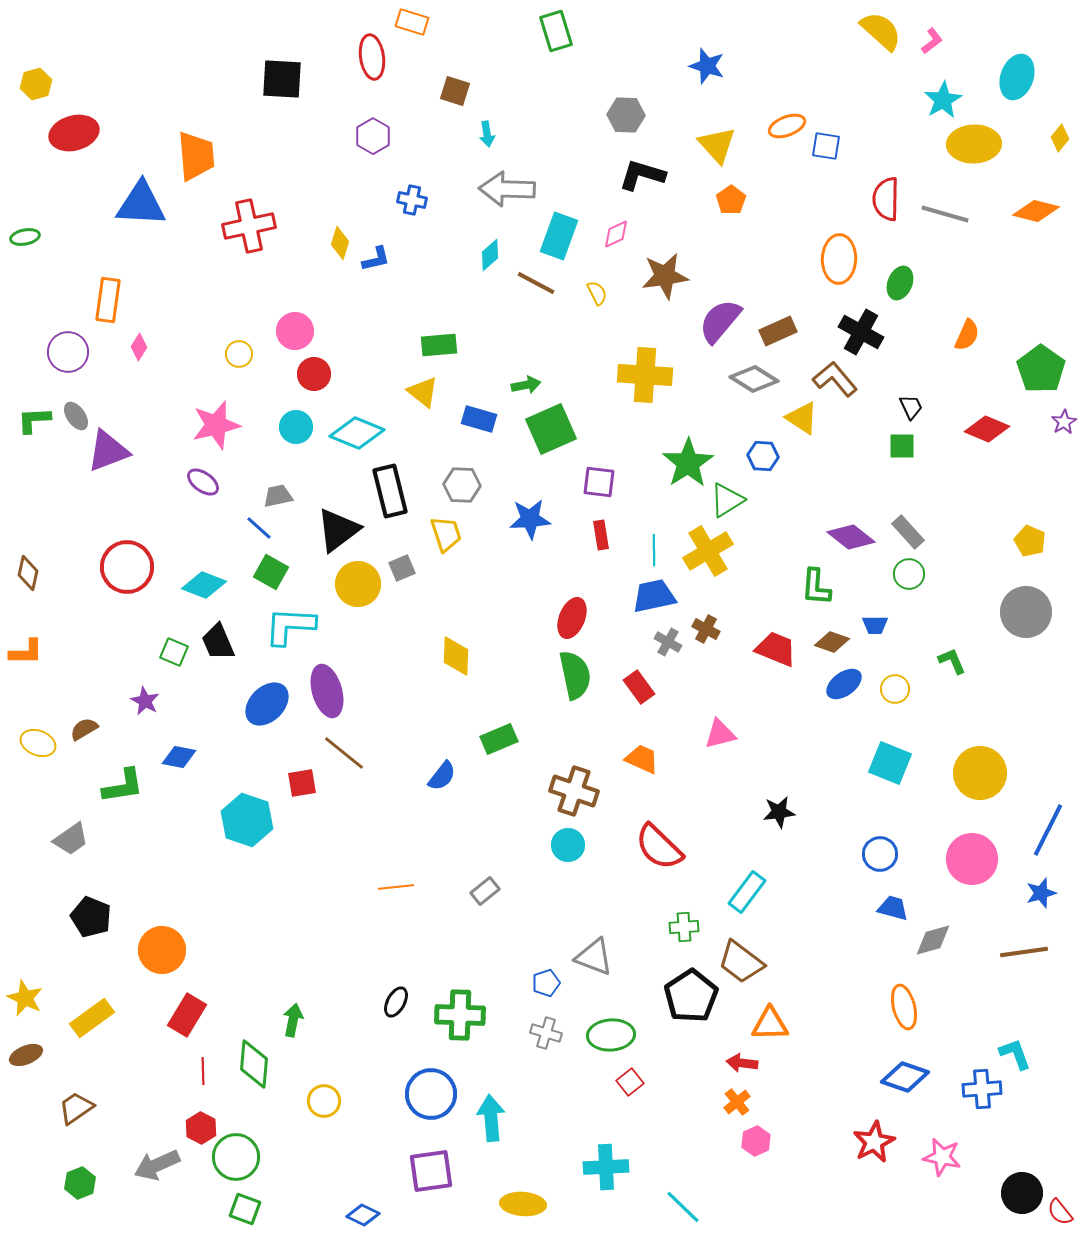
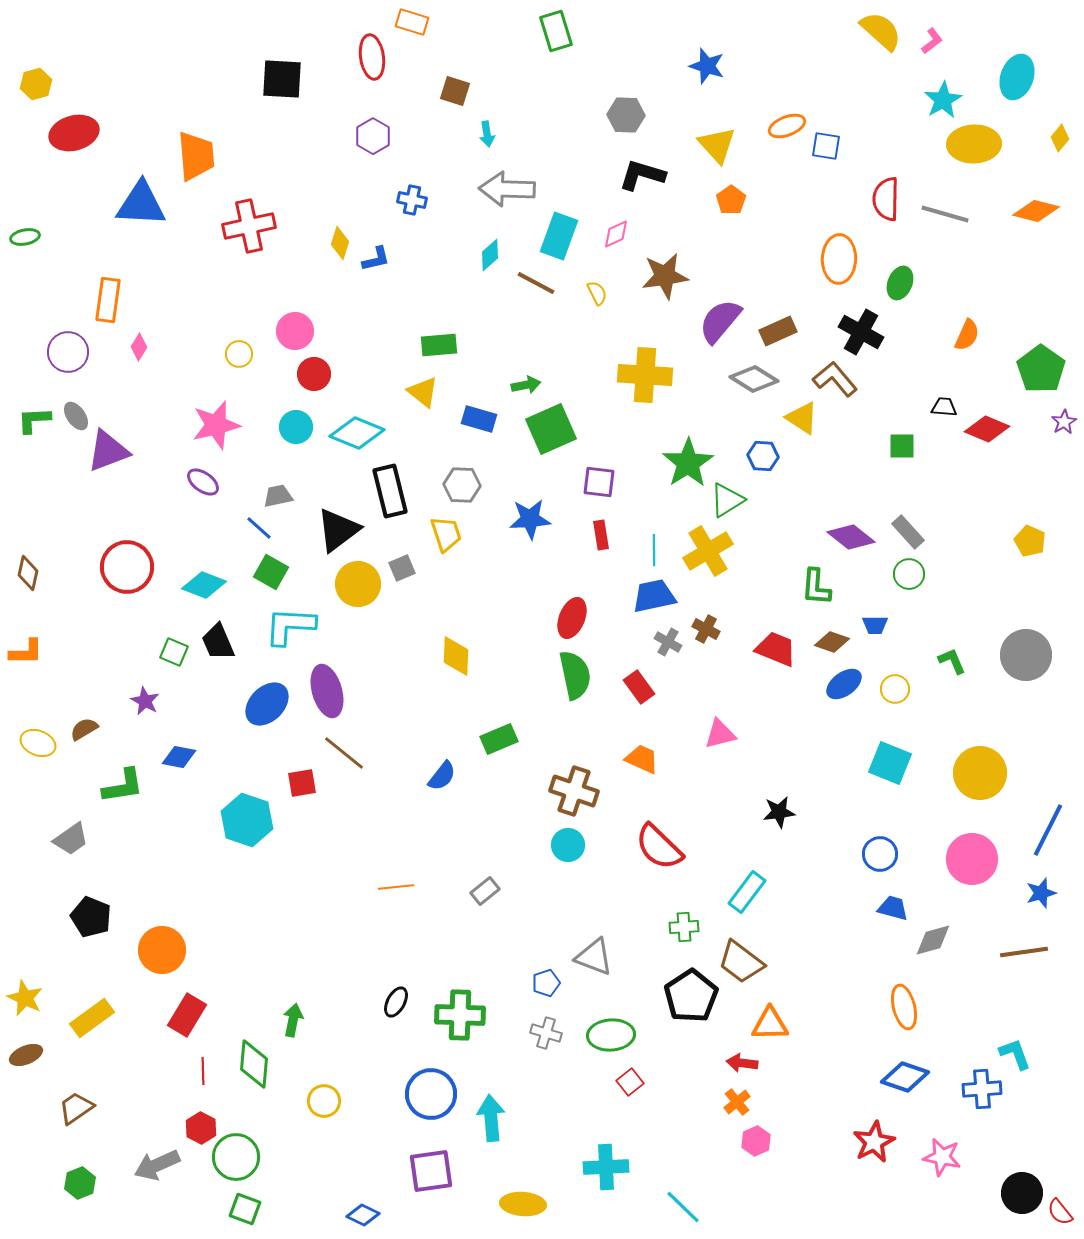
black trapezoid at (911, 407): moved 33 px right; rotated 60 degrees counterclockwise
gray circle at (1026, 612): moved 43 px down
